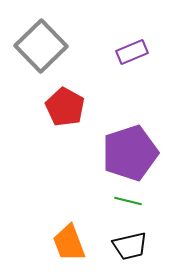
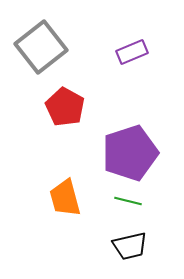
gray square: moved 1 px down; rotated 6 degrees clockwise
orange trapezoid: moved 4 px left, 45 px up; rotated 6 degrees clockwise
